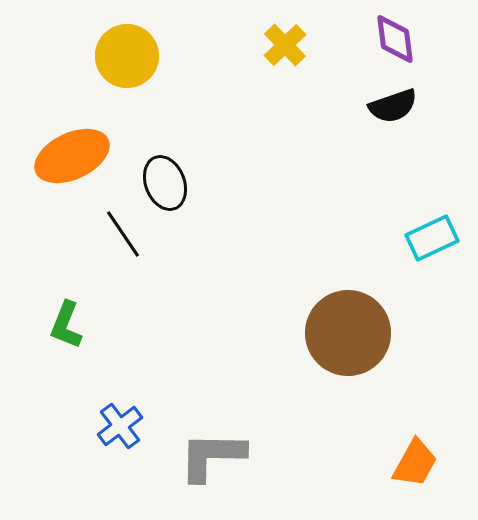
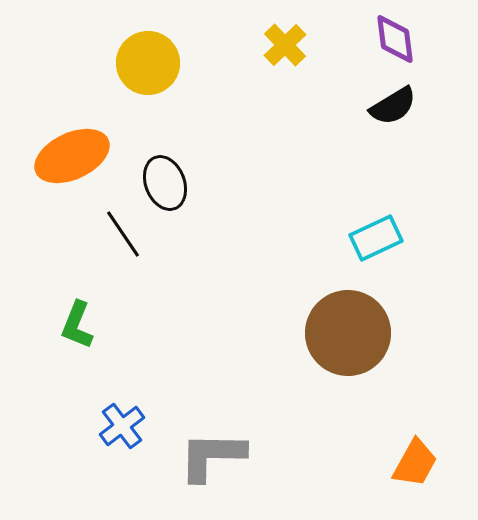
yellow circle: moved 21 px right, 7 px down
black semicircle: rotated 12 degrees counterclockwise
cyan rectangle: moved 56 px left
green L-shape: moved 11 px right
blue cross: moved 2 px right
